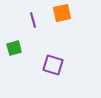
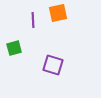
orange square: moved 4 px left
purple line: rotated 14 degrees clockwise
